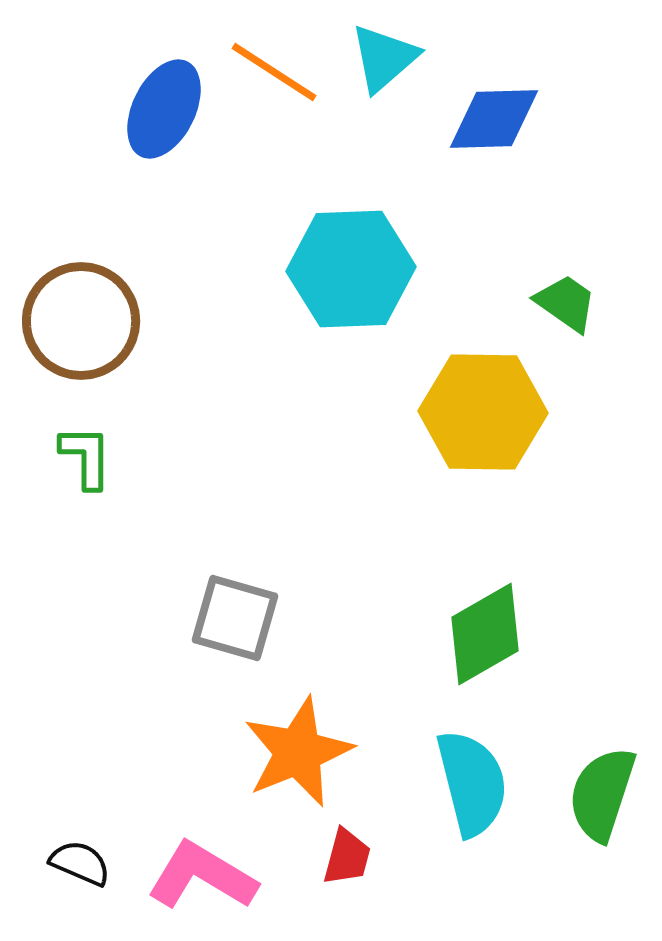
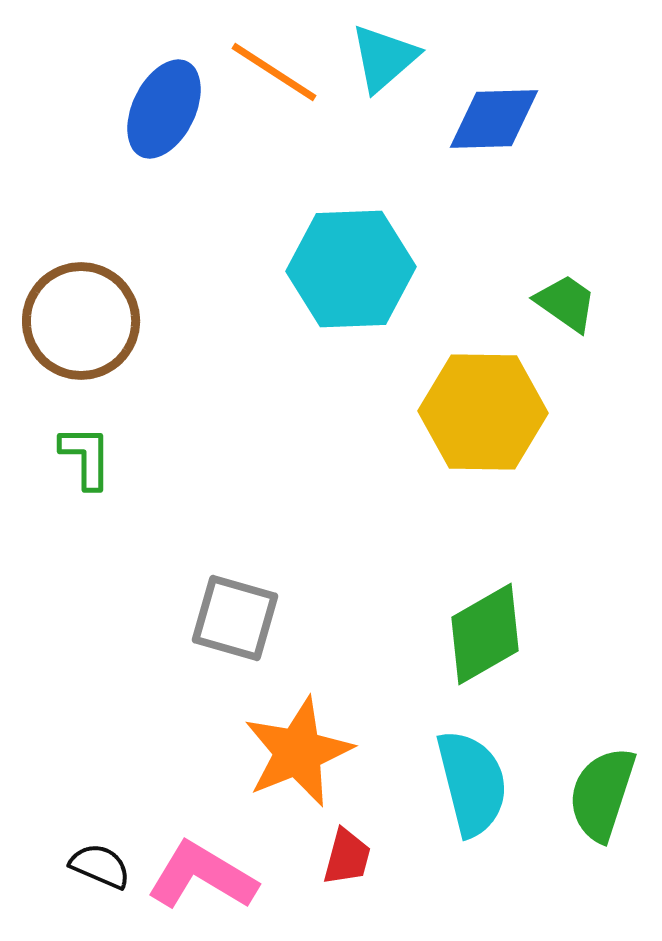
black semicircle: moved 20 px right, 3 px down
